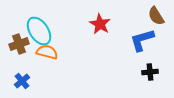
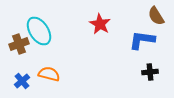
blue L-shape: rotated 24 degrees clockwise
orange semicircle: moved 2 px right, 22 px down
